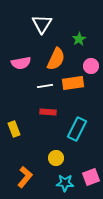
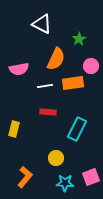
white triangle: rotated 35 degrees counterclockwise
pink semicircle: moved 2 px left, 6 px down
yellow rectangle: rotated 35 degrees clockwise
